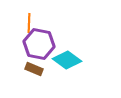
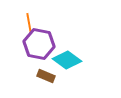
orange line: rotated 12 degrees counterclockwise
brown rectangle: moved 12 px right, 7 px down
